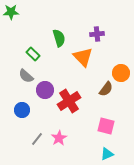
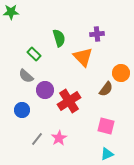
green rectangle: moved 1 px right
